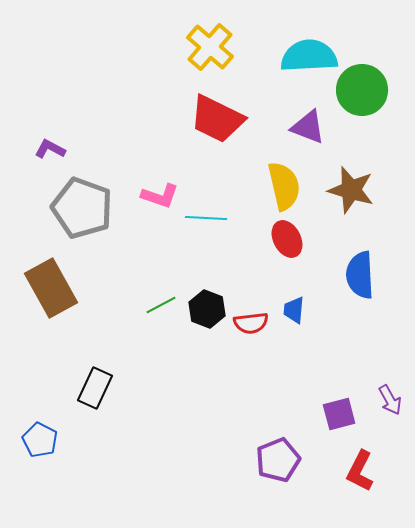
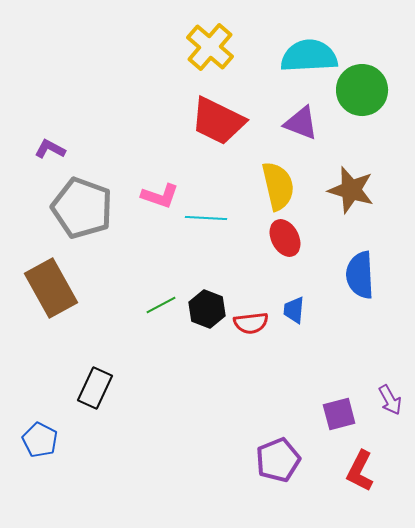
red trapezoid: moved 1 px right, 2 px down
purple triangle: moved 7 px left, 4 px up
yellow semicircle: moved 6 px left
red ellipse: moved 2 px left, 1 px up
